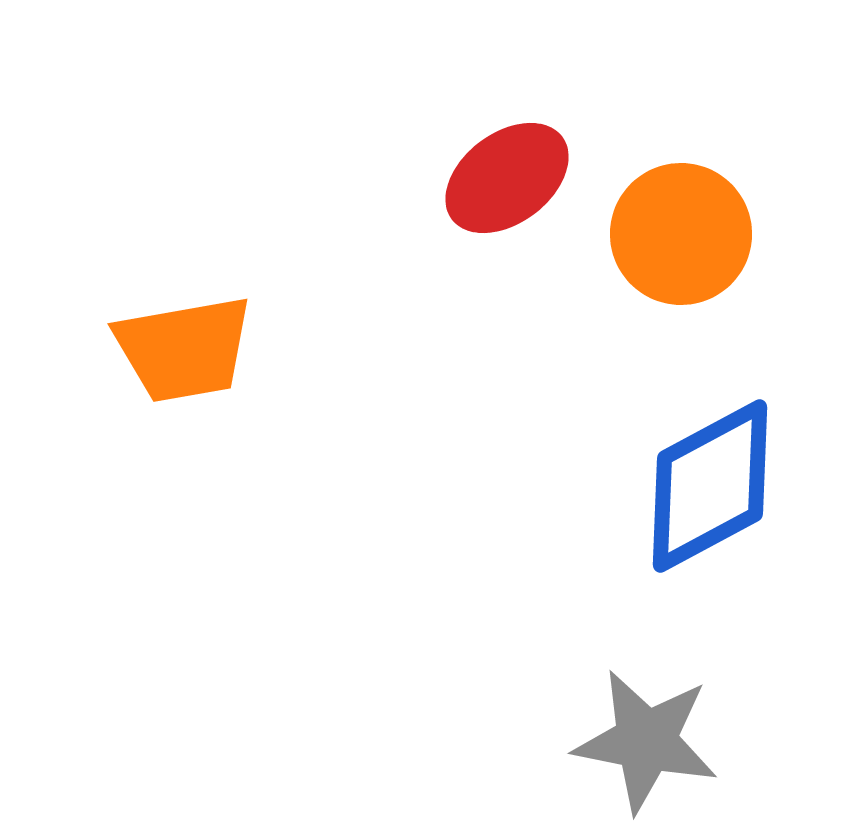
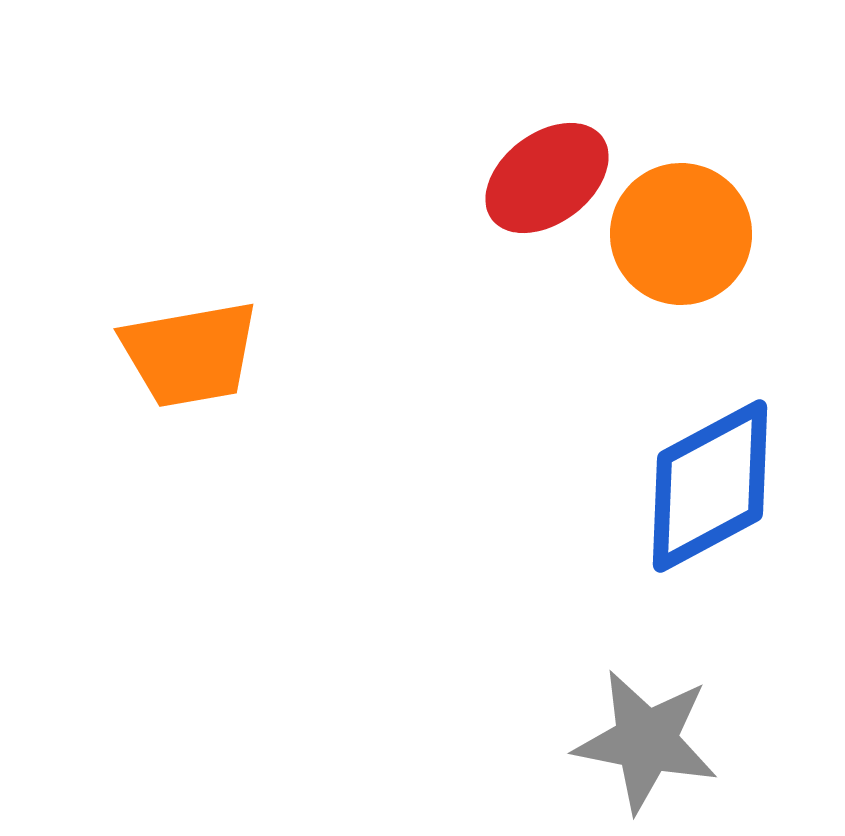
red ellipse: moved 40 px right
orange trapezoid: moved 6 px right, 5 px down
